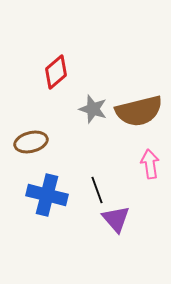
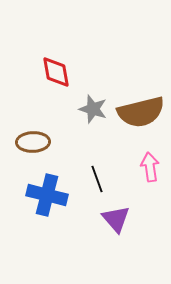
red diamond: rotated 60 degrees counterclockwise
brown semicircle: moved 2 px right, 1 px down
brown ellipse: moved 2 px right; rotated 12 degrees clockwise
pink arrow: moved 3 px down
black line: moved 11 px up
